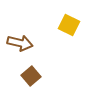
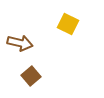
yellow square: moved 1 px left, 1 px up
